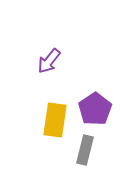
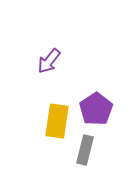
purple pentagon: moved 1 px right
yellow rectangle: moved 2 px right, 1 px down
